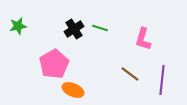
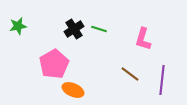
green line: moved 1 px left, 1 px down
